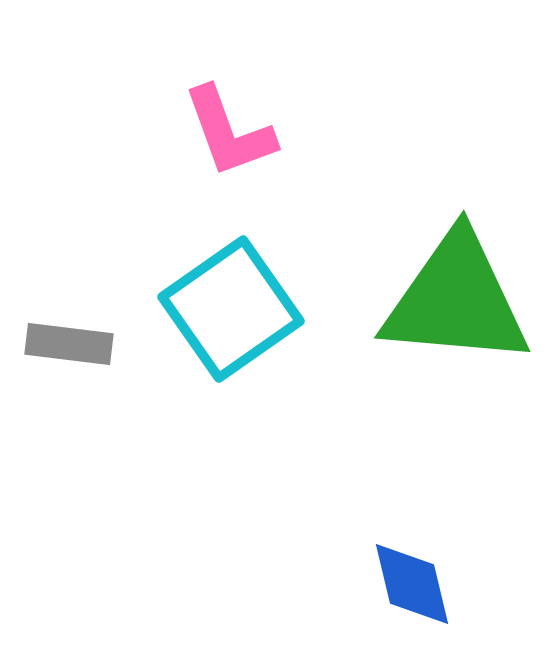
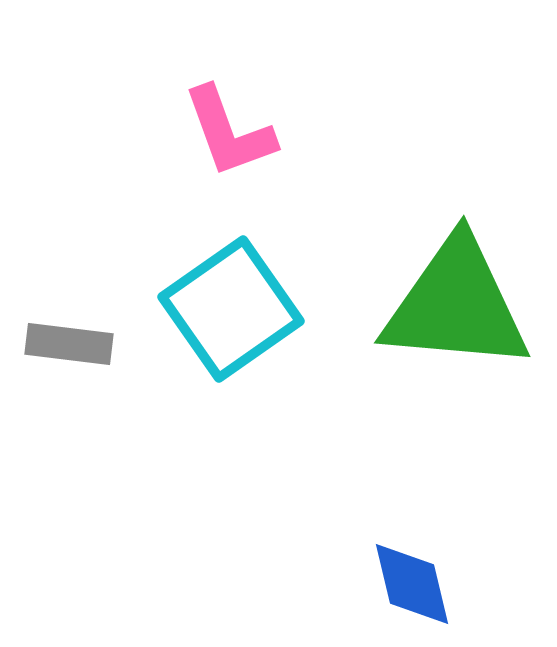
green triangle: moved 5 px down
